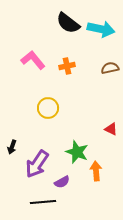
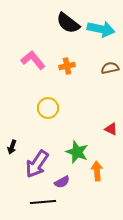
orange arrow: moved 1 px right
